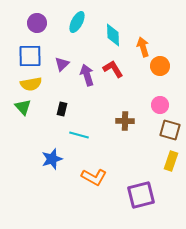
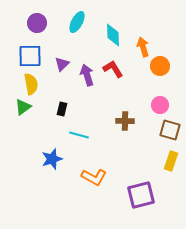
yellow semicircle: rotated 90 degrees counterclockwise
green triangle: rotated 36 degrees clockwise
